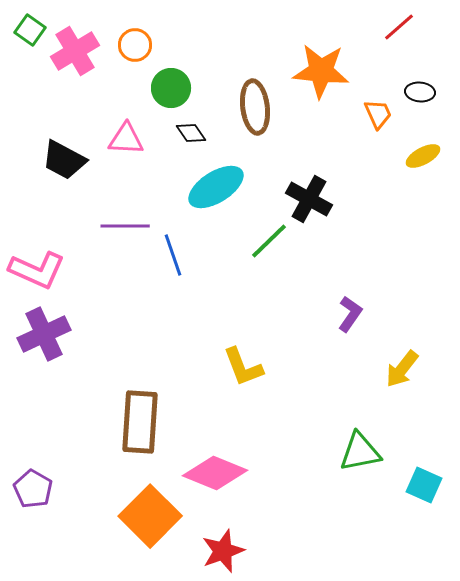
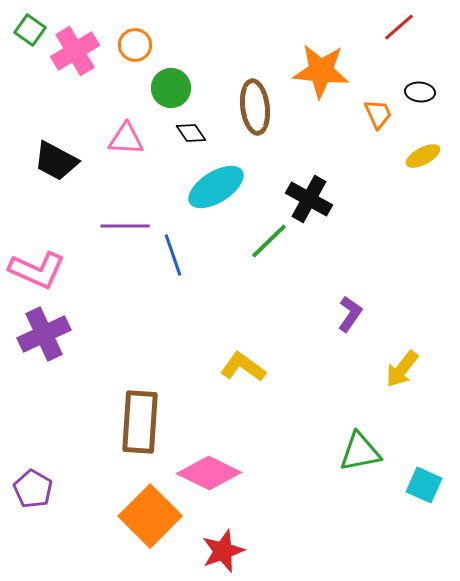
black trapezoid: moved 8 px left, 1 px down
yellow L-shape: rotated 147 degrees clockwise
pink diamond: moved 6 px left; rotated 4 degrees clockwise
